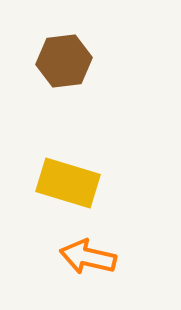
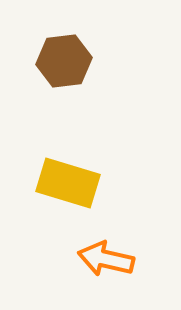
orange arrow: moved 18 px right, 2 px down
